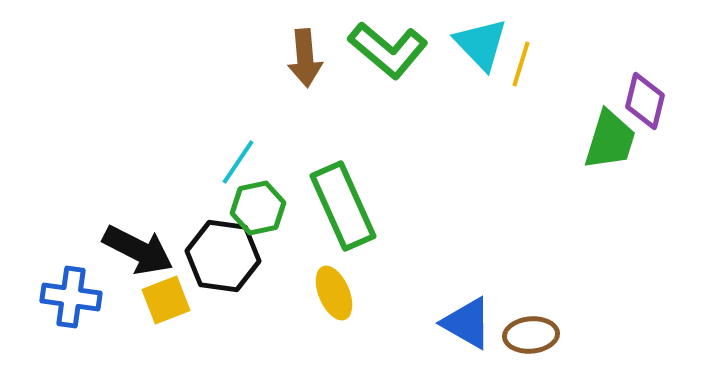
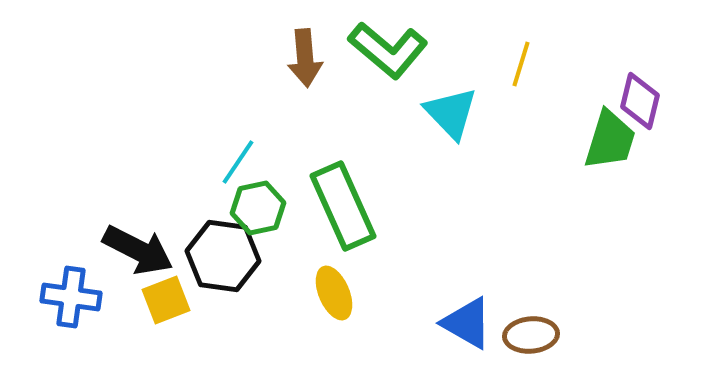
cyan triangle: moved 30 px left, 69 px down
purple diamond: moved 5 px left
